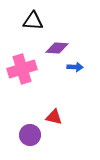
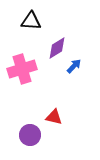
black triangle: moved 2 px left
purple diamond: rotated 35 degrees counterclockwise
blue arrow: moved 1 px left, 1 px up; rotated 49 degrees counterclockwise
